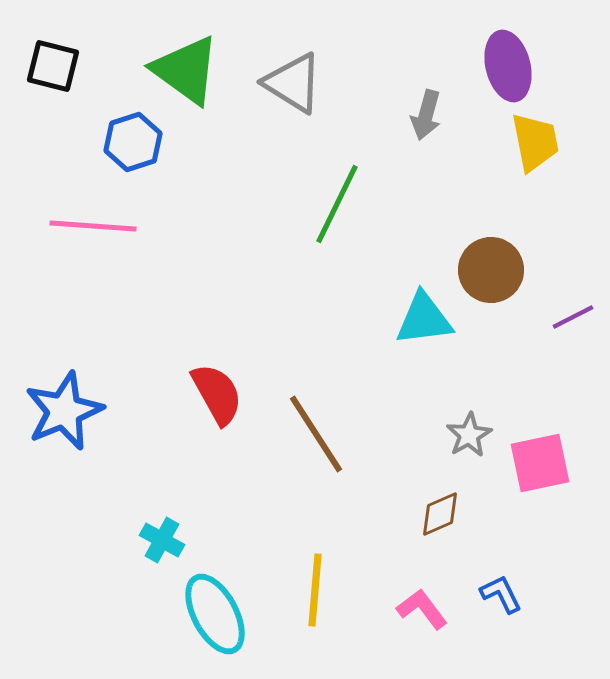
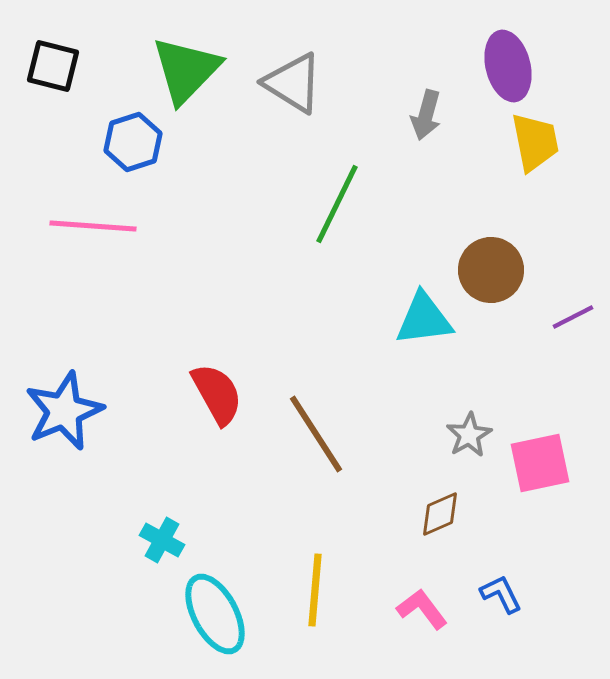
green triangle: rotated 38 degrees clockwise
